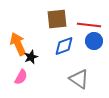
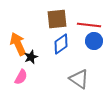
blue diamond: moved 3 px left, 2 px up; rotated 15 degrees counterclockwise
